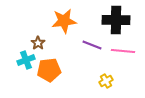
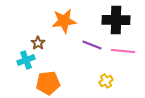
orange pentagon: moved 1 px left, 13 px down
